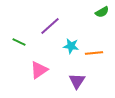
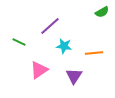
cyan star: moved 7 px left
purple triangle: moved 3 px left, 5 px up
